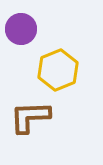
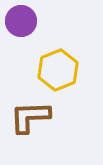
purple circle: moved 8 px up
